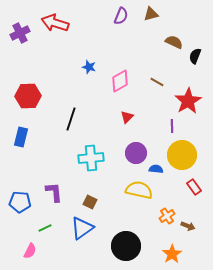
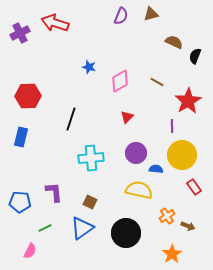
black circle: moved 13 px up
